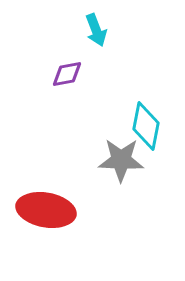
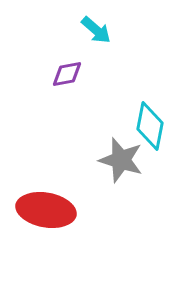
cyan arrow: rotated 28 degrees counterclockwise
cyan diamond: moved 4 px right
gray star: rotated 15 degrees clockwise
